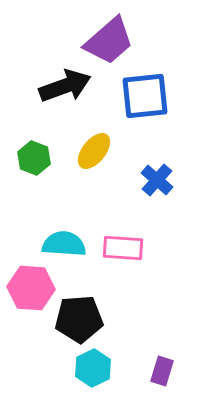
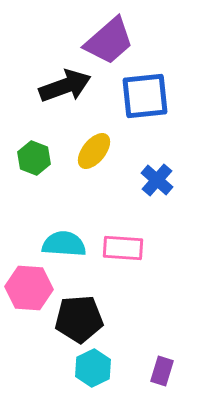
pink hexagon: moved 2 px left
